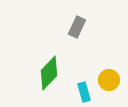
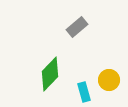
gray rectangle: rotated 25 degrees clockwise
green diamond: moved 1 px right, 1 px down
